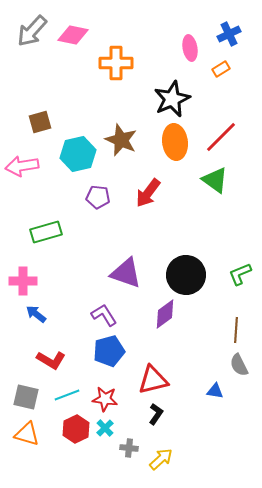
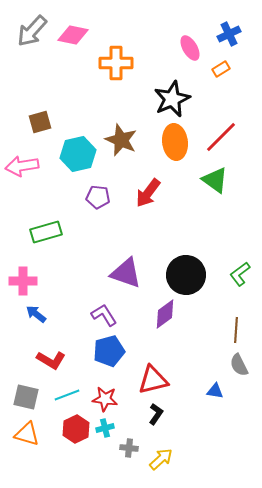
pink ellipse: rotated 20 degrees counterclockwise
green L-shape: rotated 15 degrees counterclockwise
cyan cross: rotated 30 degrees clockwise
